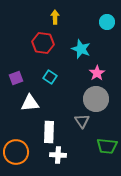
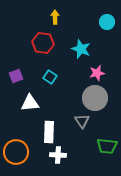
pink star: rotated 21 degrees clockwise
purple square: moved 2 px up
gray circle: moved 1 px left, 1 px up
